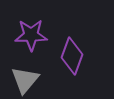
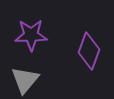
purple diamond: moved 17 px right, 5 px up
